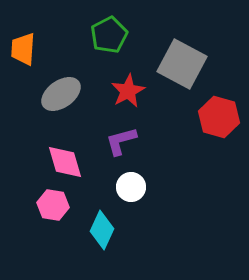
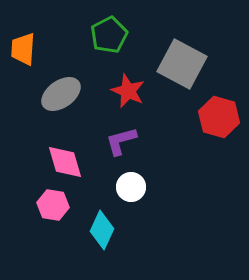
red star: rotated 20 degrees counterclockwise
